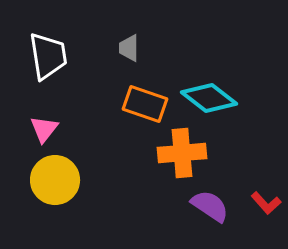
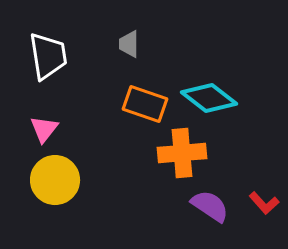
gray trapezoid: moved 4 px up
red L-shape: moved 2 px left
